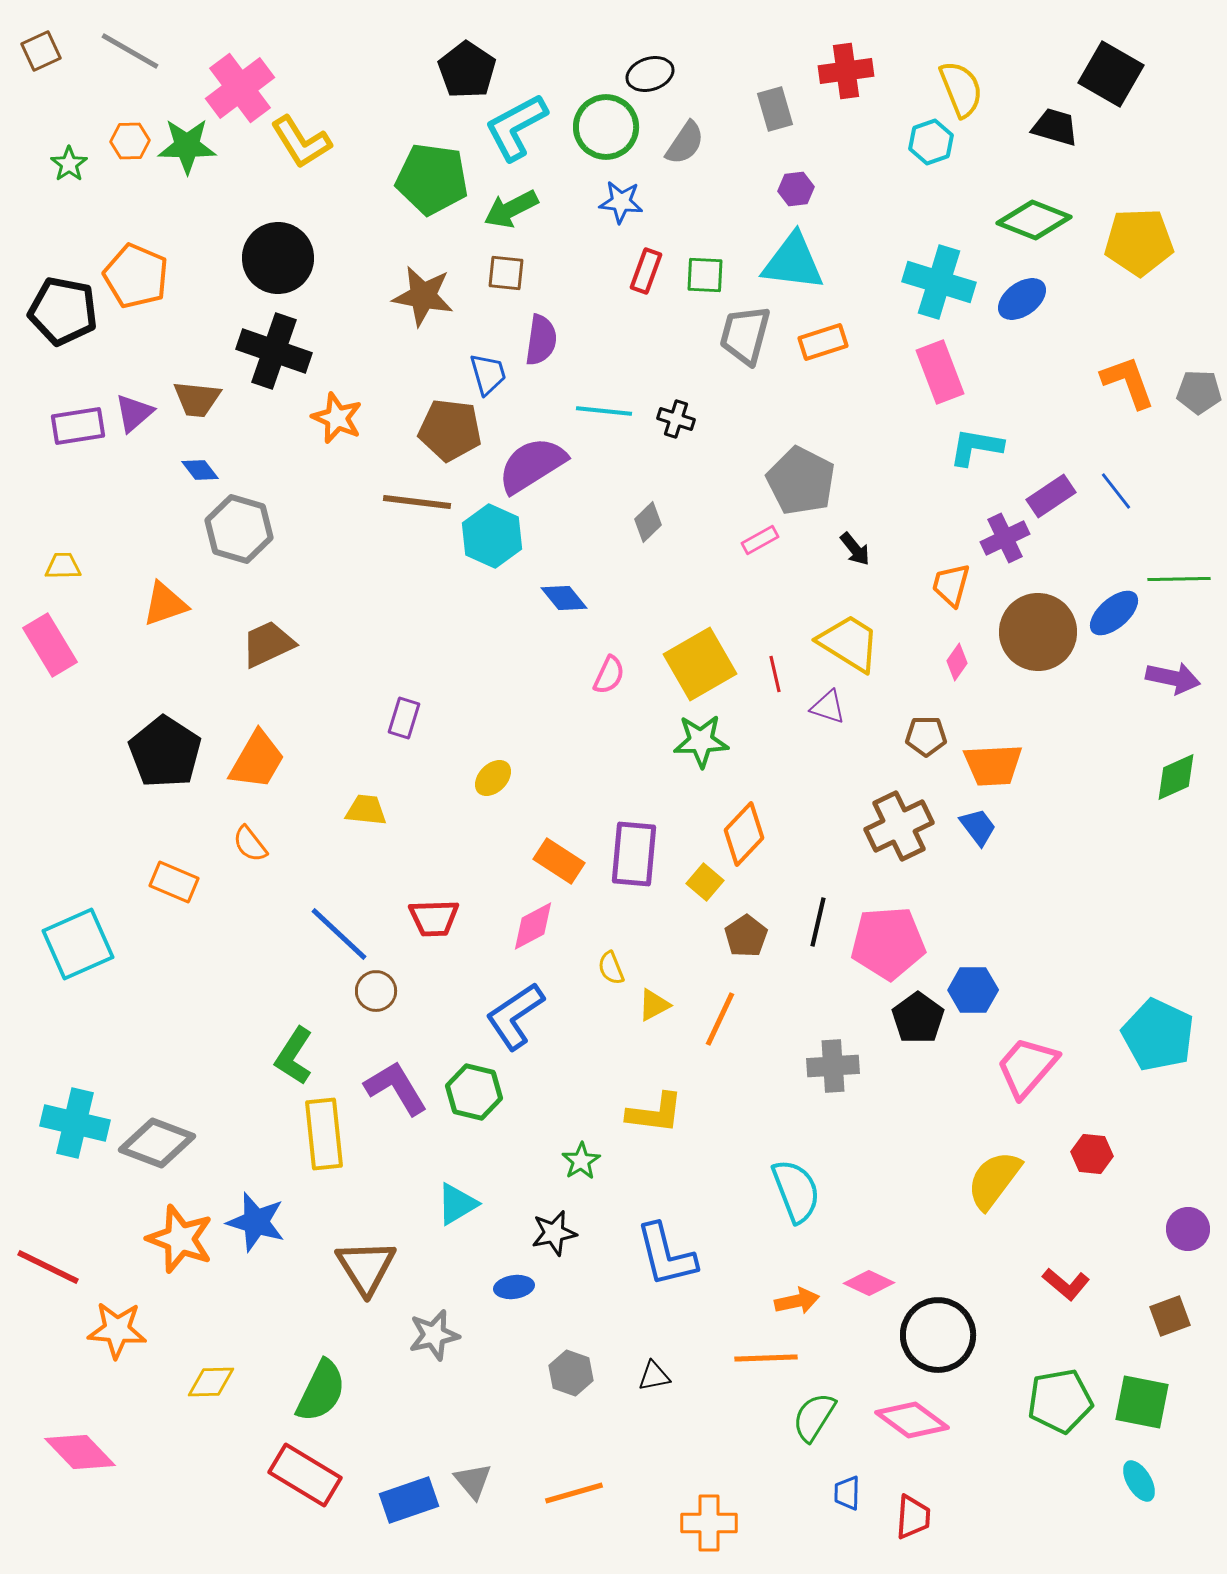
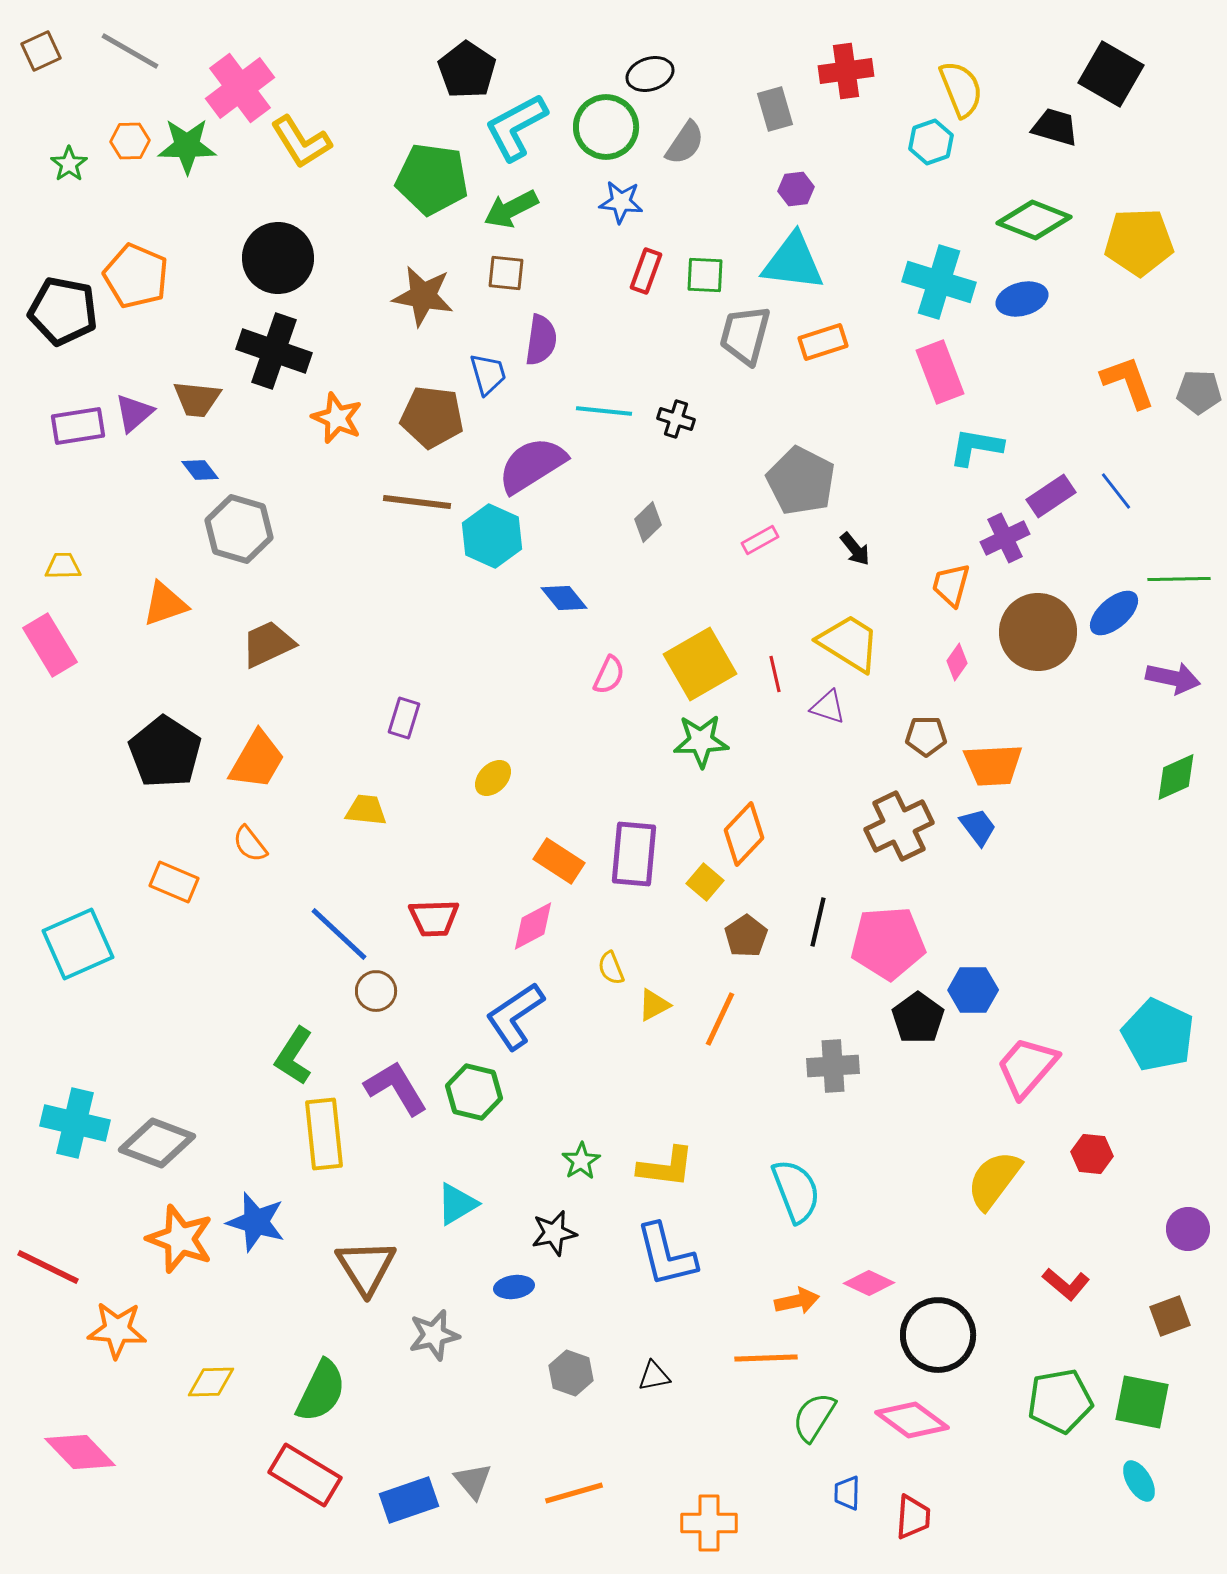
blue ellipse at (1022, 299): rotated 21 degrees clockwise
brown pentagon at (450, 430): moved 18 px left, 13 px up
yellow L-shape at (655, 1113): moved 11 px right, 54 px down
